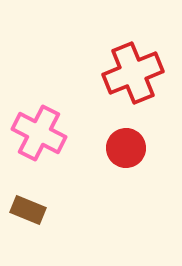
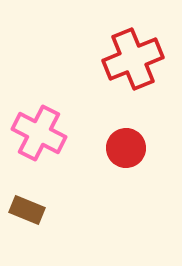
red cross: moved 14 px up
brown rectangle: moved 1 px left
